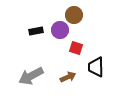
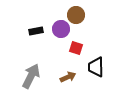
brown circle: moved 2 px right
purple circle: moved 1 px right, 1 px up
gray arrow: rotated 145 degrees clockwise
